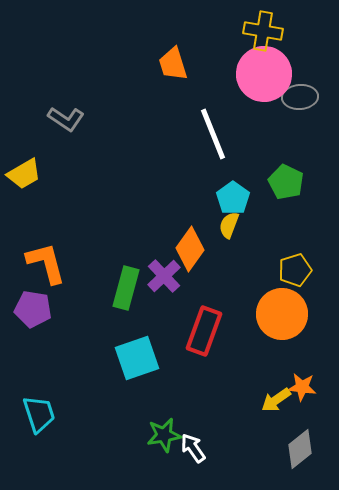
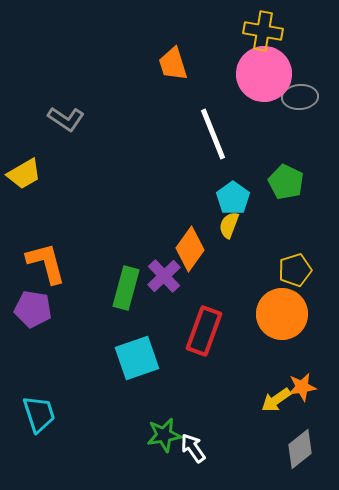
orange star: rotated 16 degrees counterclockwise
